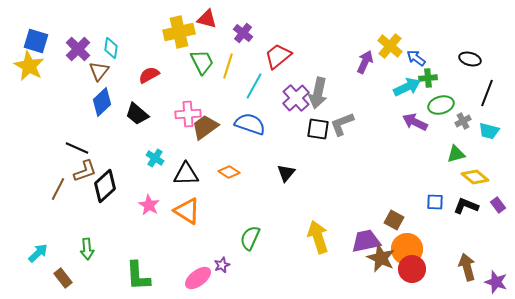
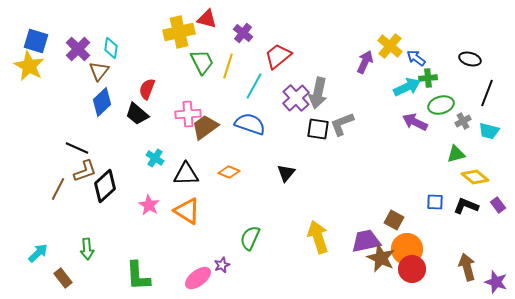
red semicircle at (149, 75): moved 2 px left, 14 px down; rotated 40 degrees counterclockwise
orange diamond at (229, 172): rotated 10 degrees counterclockwise
